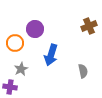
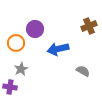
orange circle: moved 1 px right
blue arrow: moved 7 px right, 6 px up; rotated 60 degrees clockwise
gray semicircle: rotated 48 degrees counterclockwise
